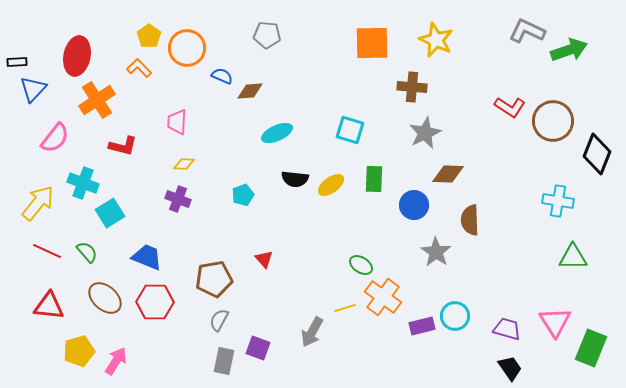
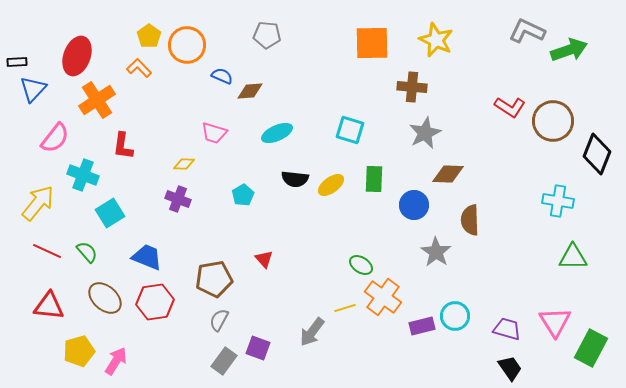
orange circle at (187, 48): moved 3 px up
red ellipse at (77, 56): rotated 9 degrees clockwise
pink trapezoid at (177, 122): moved 37 px right, 11 px down; rotated 76 degrees counterclockwise
red L-shape at (123, 146): rotated 84 degrees clockwise
cyan cross at (83, 183): moved 8 px up
cyan pentagon at (243, 195): rotated 10 degrees counterclockwise
red hexagon at (155, 302): rotated 9 degrees counterclockwise
gray arrow at (312, 332): rotated 8 degrees clockwise
green rectangle at (591, 348): rotated 6 degrees clockwise
gray rectangle at (224, 361): rotated 24 degrees clockwise
